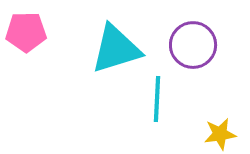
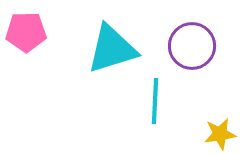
purple circle: moved 1 px left, 1 px down
cyan triangle: moved 4 px left
cyan line: moved 2 px left, 2 px down
